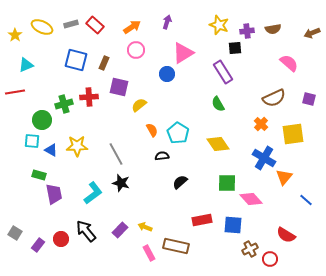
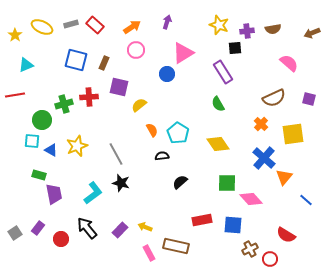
red line at (15, 92): moved 3 px down
yellow star at (77, 146): rotated 20 degrees counterclockwise
blue cross at (264, 158): rotated 10 degrees clockwise
black arrow at (86, 231): moved 1 px right, 3 px up
gray square at (15, 233): rotated 24 degrees clockwise
purple rectangle at (38, 245): moved 17 px up
